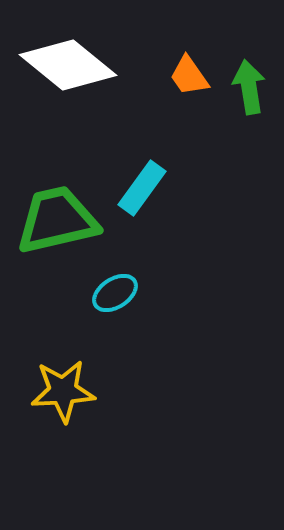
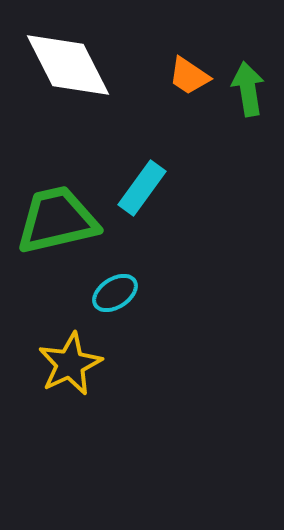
white diamond: rotated 24 degrees clockwise
orange trapezoid: rotated 21 degrees counterclockwise
green arrow: moved 1 px left, 2 px down
yellow star: moved 7 px right, 27 px up; rotated 22 degrees counterclockwise
